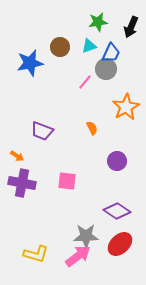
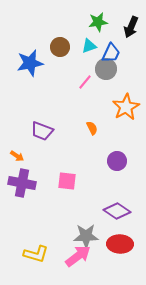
red ellipse: rotated 45 degrees clockwise
